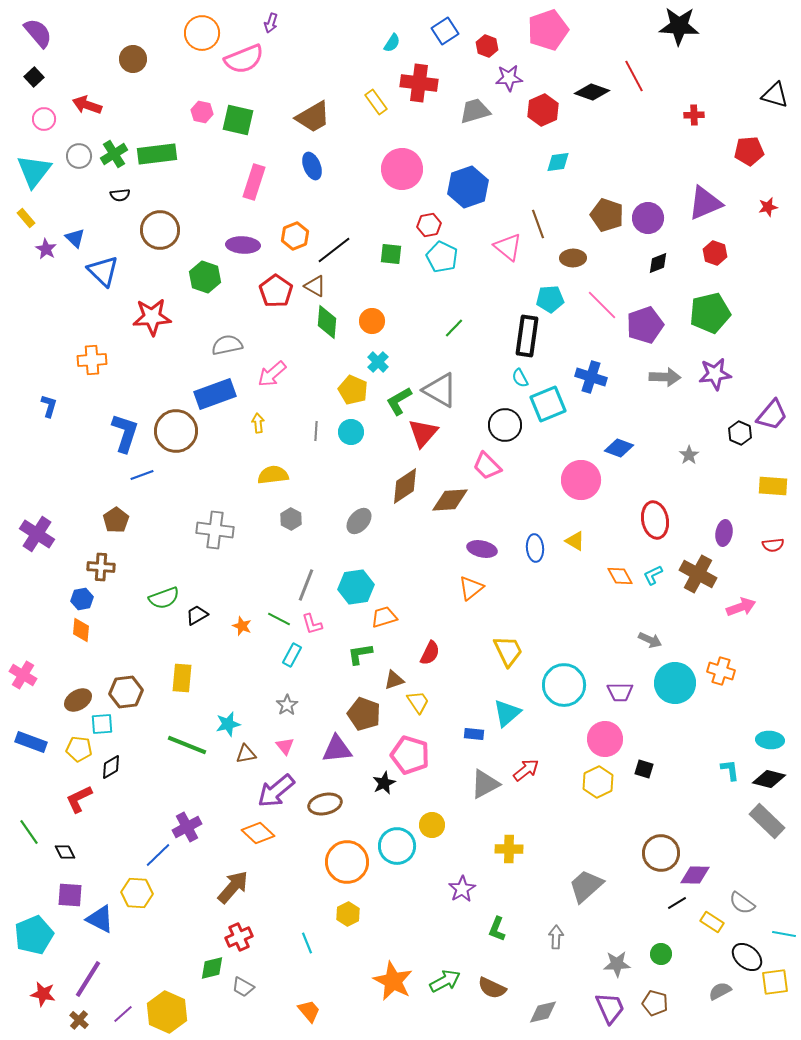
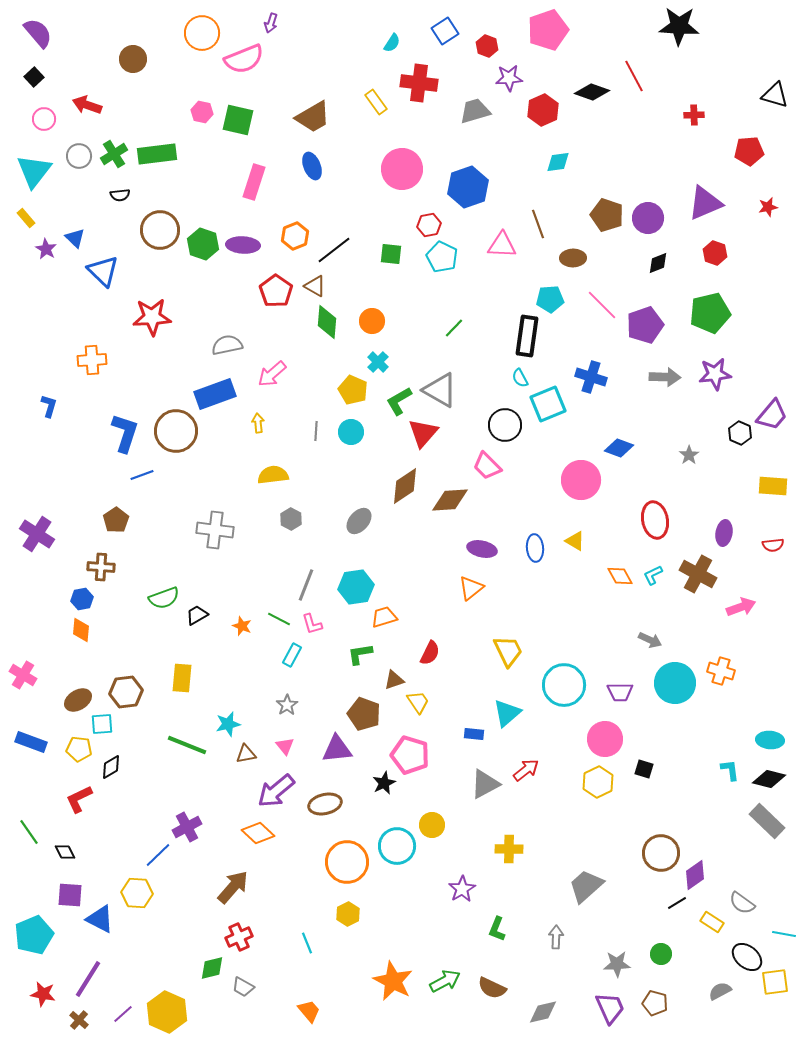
pink triangle at (508, 247): moved 6 px left, 2 px up; rotated 36 degrees counterclockwise
green hexagon at (205, 277): moved 2 px left, 33 px up
purple diamond at (695, 875): rotated 36 degrees counterclockwise
